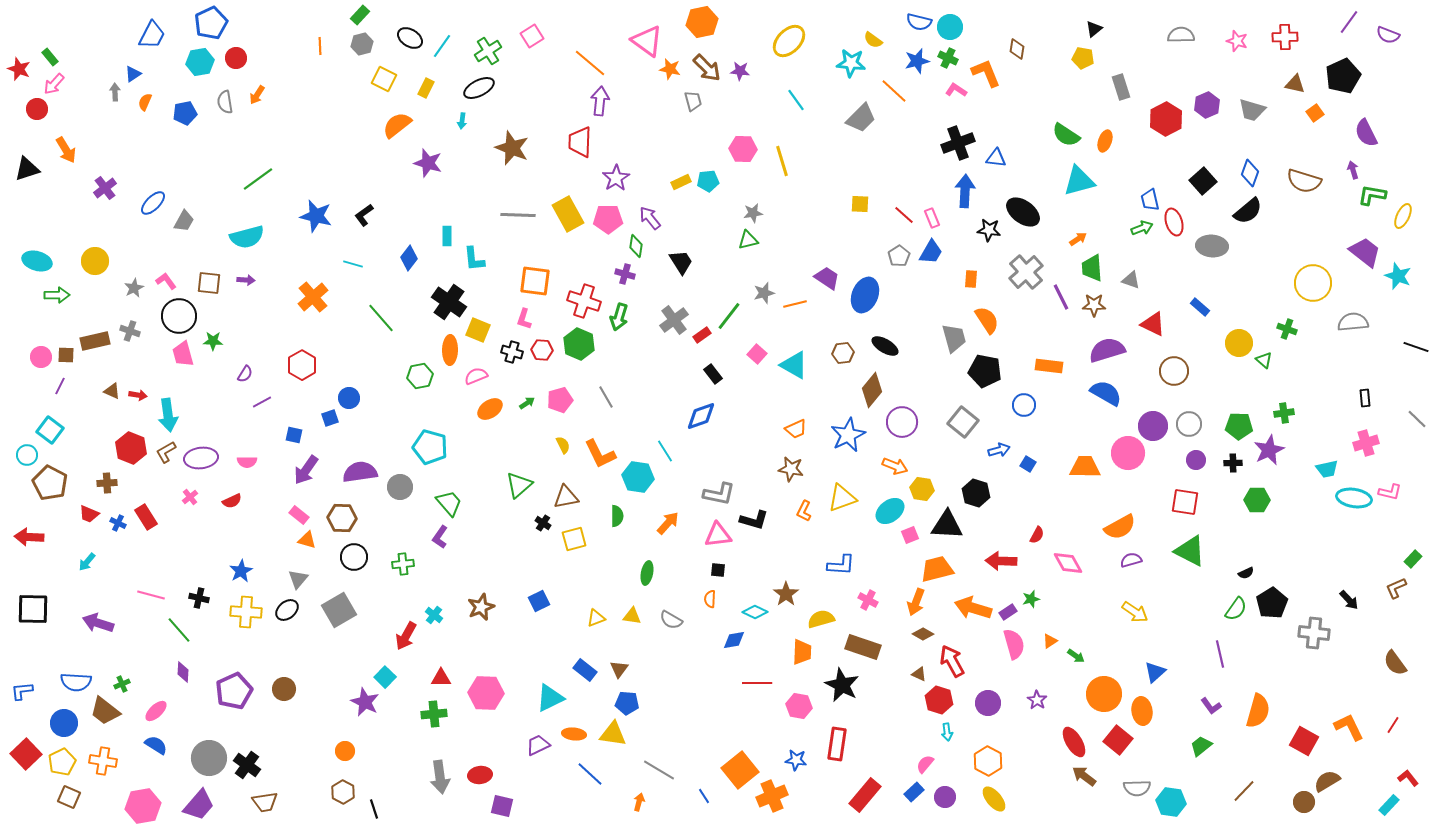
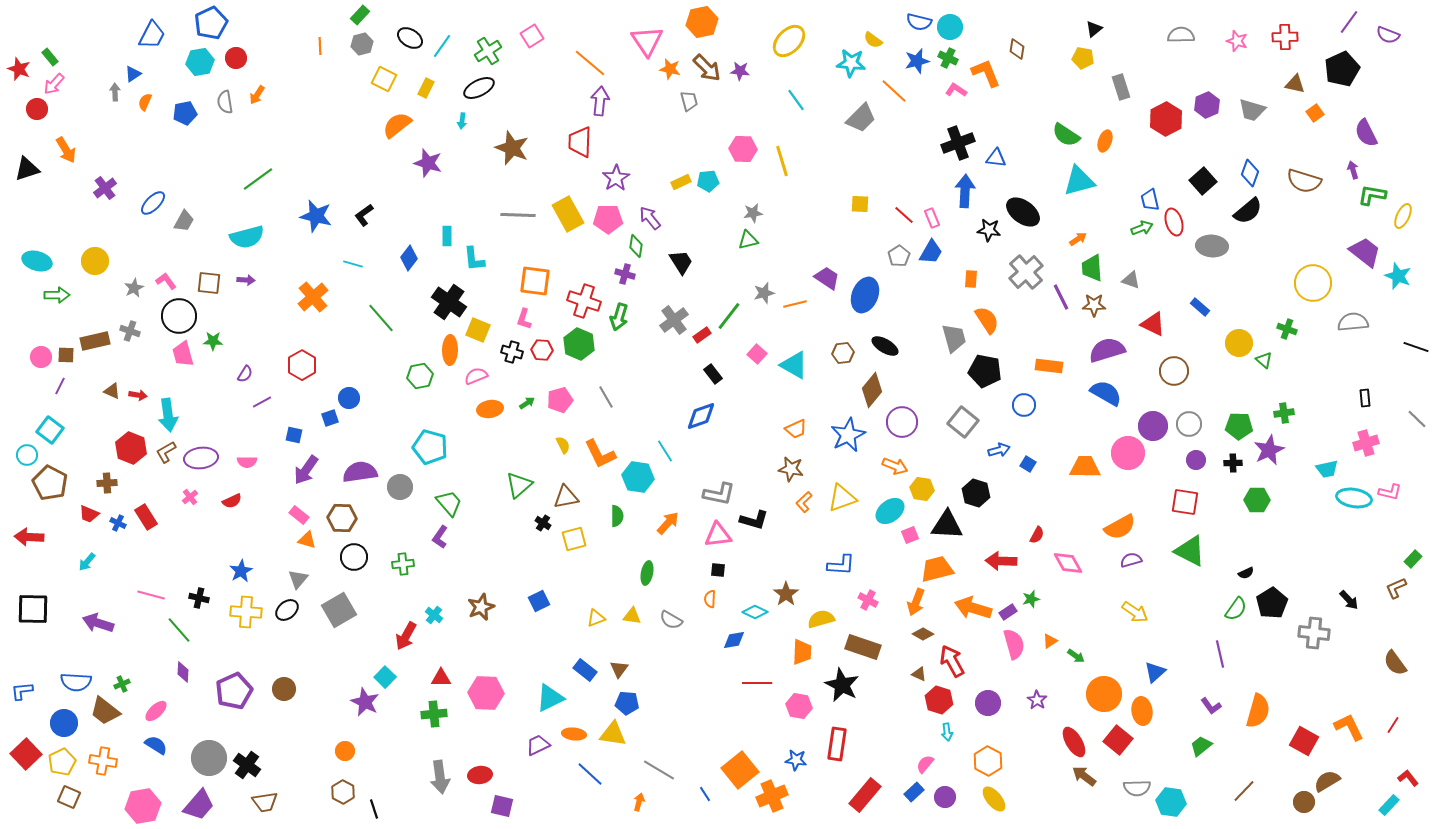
pink triangle at (647, 41): rotated 20 degrees clockwise
black pentagon at (1343, 76): moved 1 px left, 7 px up
gray trapezoid at (693, 101): moved 4 px left
orange ellipse at (490, 409): rotated 25 degrees clockwise
orange L-shape at (804, 511): moved 9 px up; rotated 20 degrees clockwise
blue line at (704, 796): moved 1 px right, 2 px up
